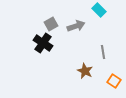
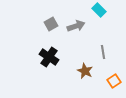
black cross: moved 6 px right, 14 px down
orange square: rotated 24 degrees clockwise
